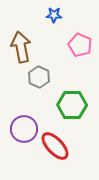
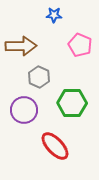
brown arrow: moved 1 px up; rotated 100 degrees clockwise
green hexagon: moved 2 px up
purple circle: moved 19 px up
